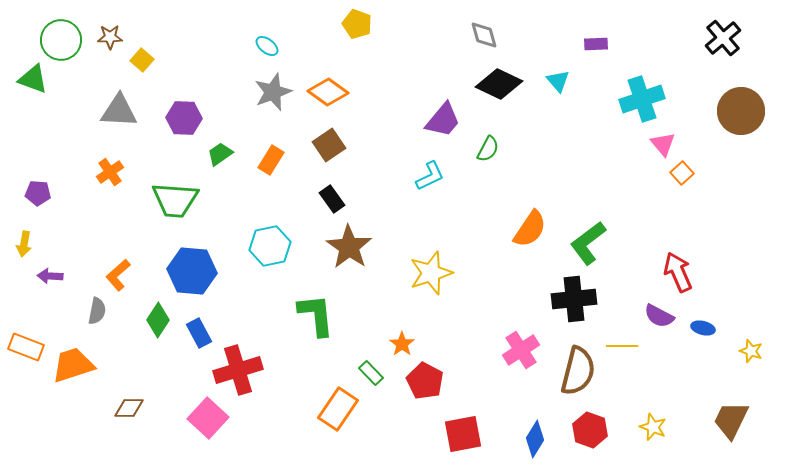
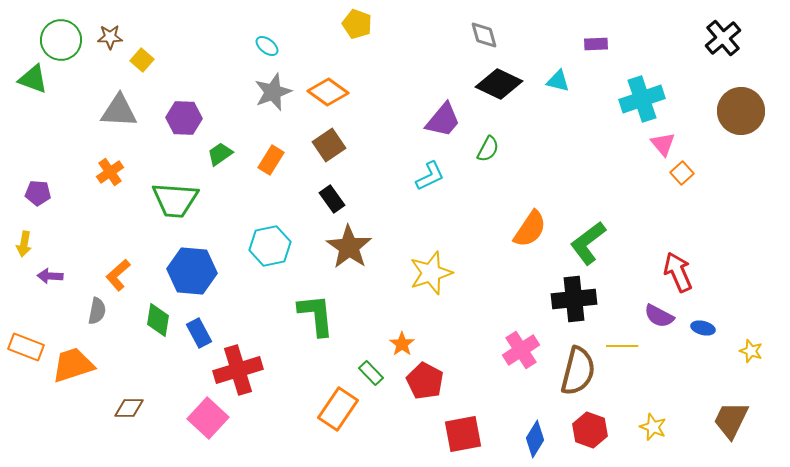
cyan triangle at (558, 81): rotated 35 degrees counterclockwise
green diamond at (158, 320): rotated 24 degrees counterclockwise
